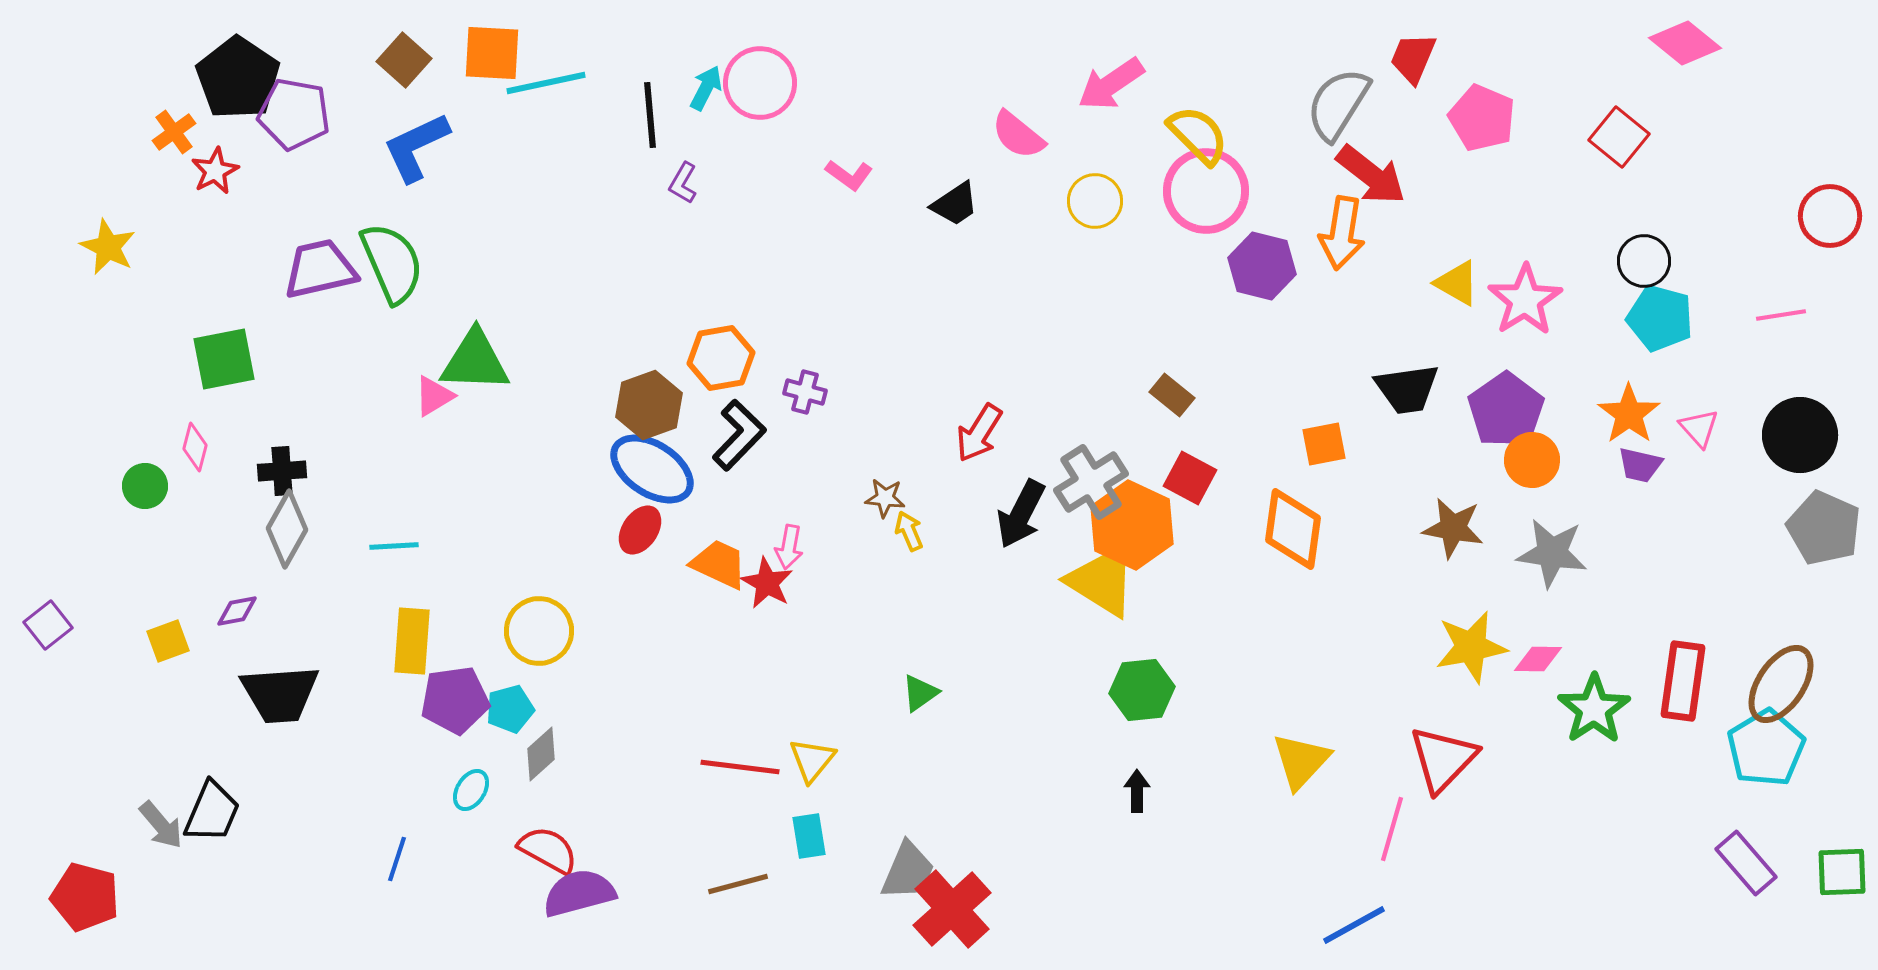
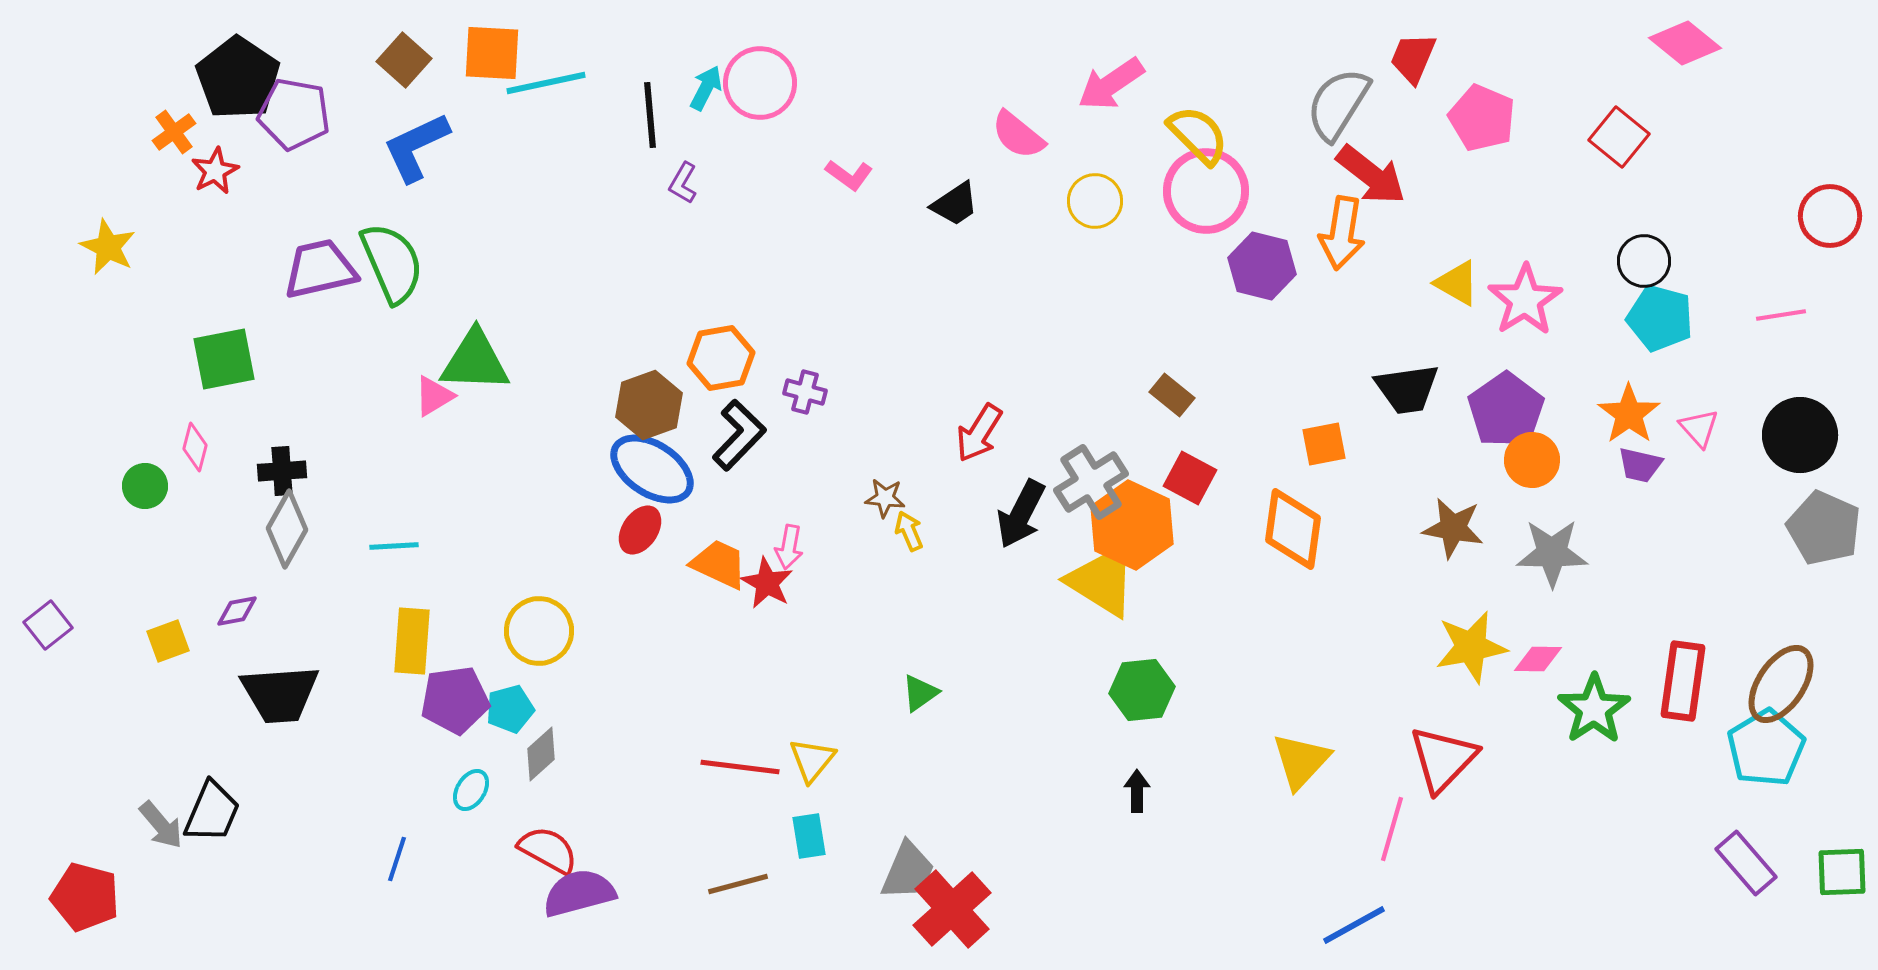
gray star at (1552, 553): rotated 8 degrees counterclockwise
